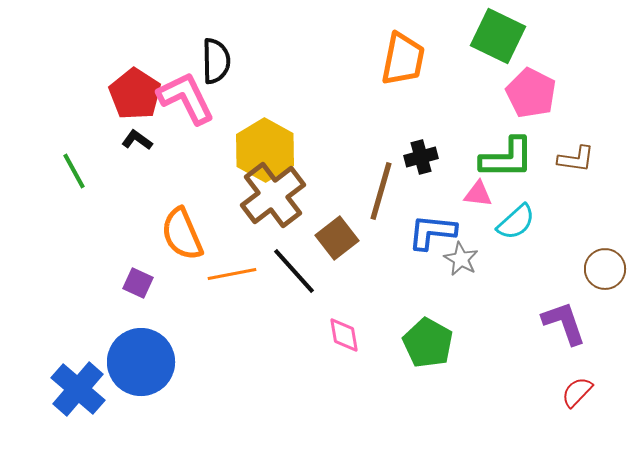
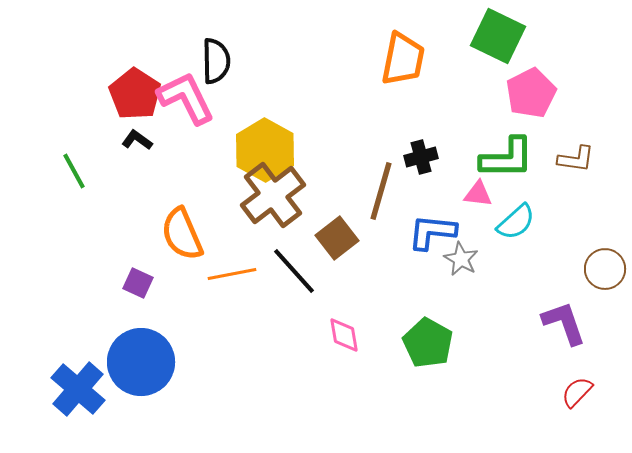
pink pentagon: rotated 18 degrees clockwise
